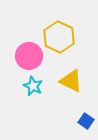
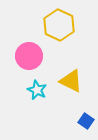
yellow hexagon: moved 12 px up
cyan star: moved 4 px right, 4 px down
